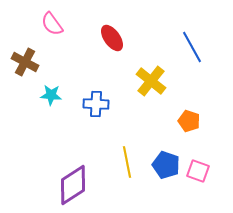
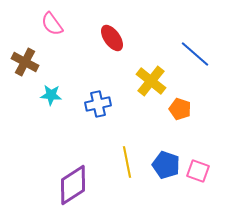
blue line: moved 3 px right, 7 px down; rotated 20 degrees counterclockwise
blue cross: moved 2 px right; rotated 15 degrees counterclockwise
orange pentagon: moved 9 px left, 12 px up
